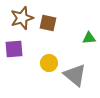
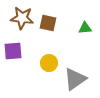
brown star: rotated 25 degrees clockwise
green triangle: moved 4 px left, 10 px up
purple square: moved 1 px left, 2 px down
gray triangle: moved 4 px down; rotated 45 degrees clockwise
